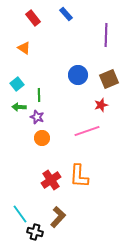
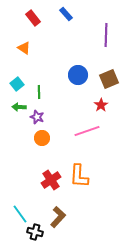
green line: moved 3 px up
red star: rotated 16 degrees counterclockwise
